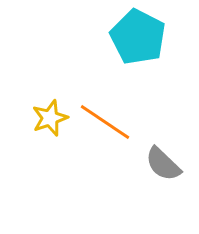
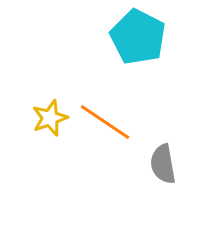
gray semicircle: rotated 36 degrees clockwise
